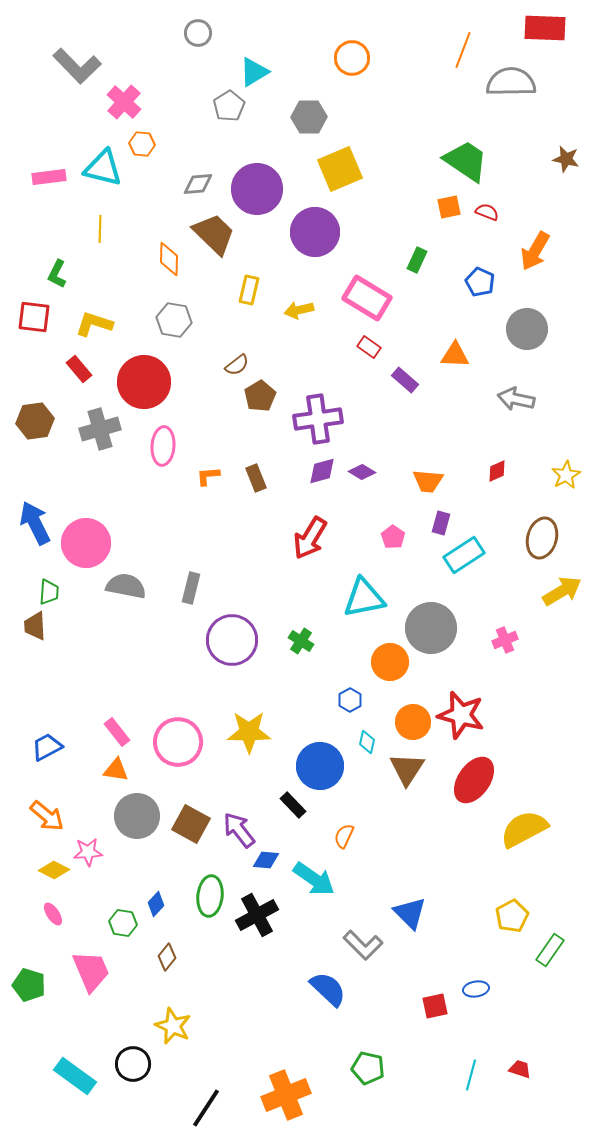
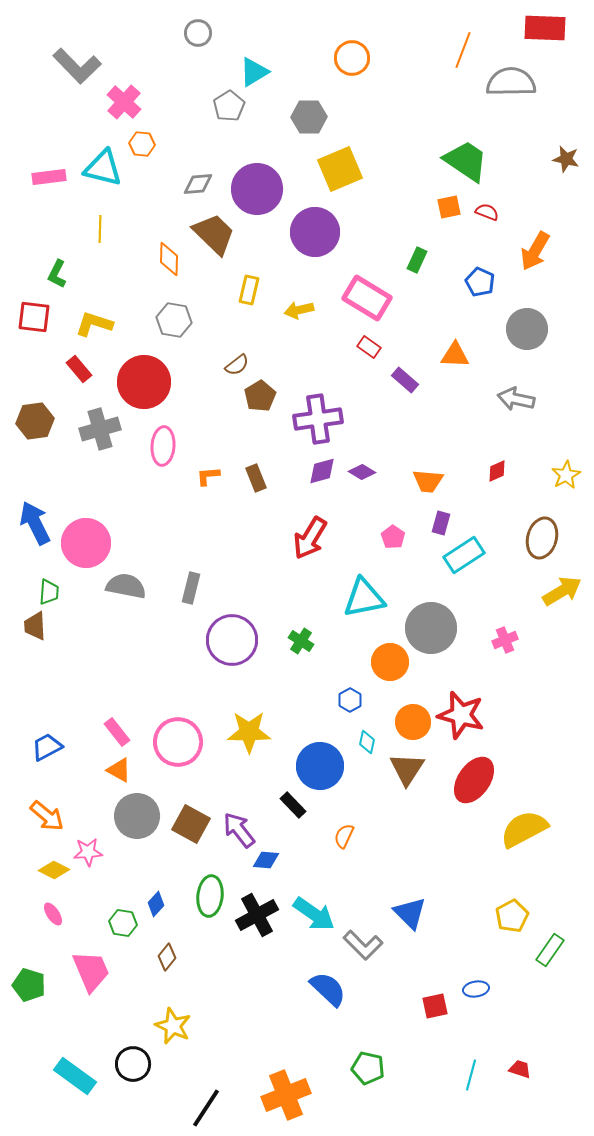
orange triangle at (116, 770): moved 3 px right; rotated 20 degrees clockwise
cyan arrow at (314, 879): moved 35 px down
